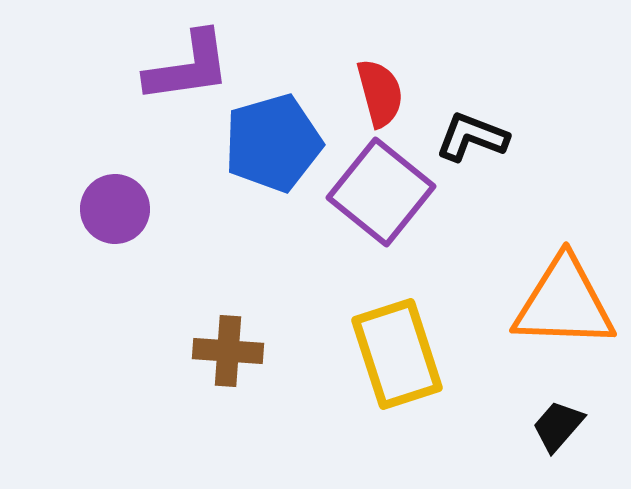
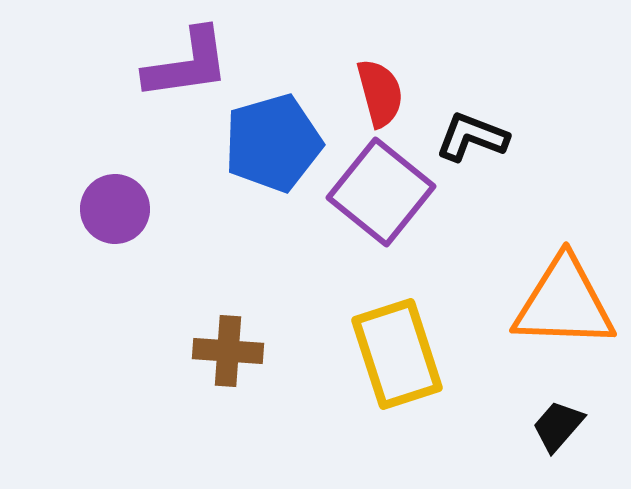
purple L-shape: moved 1 px left, 3 px up
